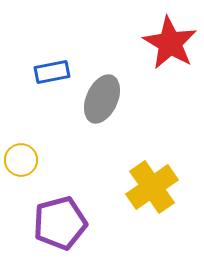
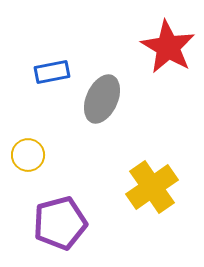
red star: moved 2 px left, 4 px down
yellow circle: moved 7 px right, 5 px up
